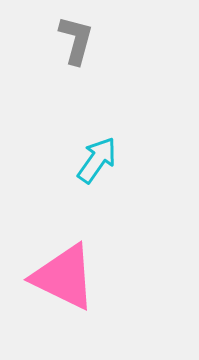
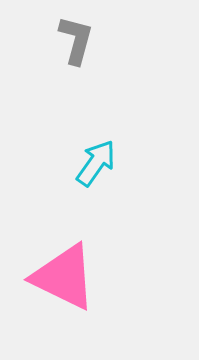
cyan arrow: moved 1 px left, 3 px down
